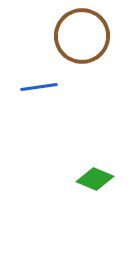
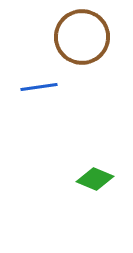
brown circle: moved 1 px down
